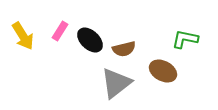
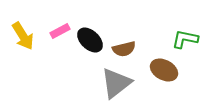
pink rectangle: rotated 30 degrees clockwise
brown ellipse: moved 1 px right, 1 px up
